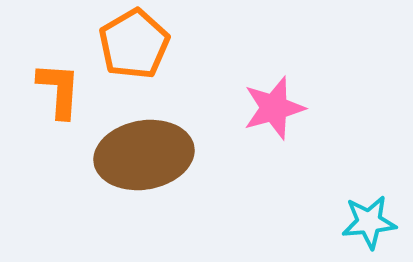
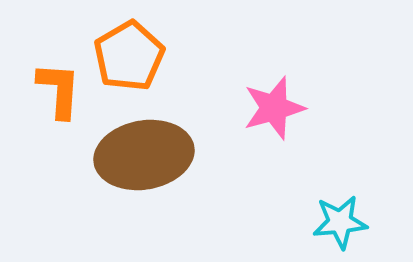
orange pentagon: moved 5 px left, 12 px down
cyan star: moved 29 px left
